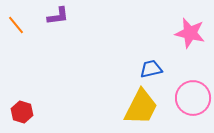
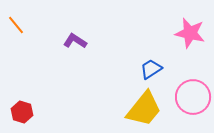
purple L-shape: moved 17 px right, 25 px down; rotated 140 degrees counterclockwise
blue trapezoid: rotated 20 degrees counterclockwise
pink circle: moved 1 px up
yellow trapezoid: moved 3 px right, 2 px down; rotated 12 degrees clockwise
